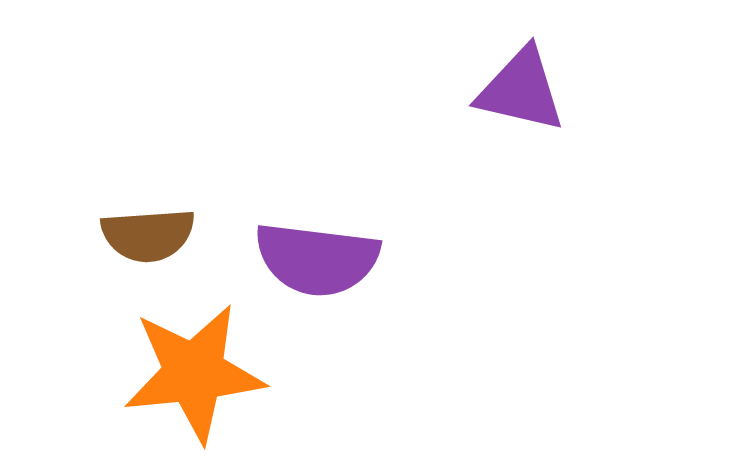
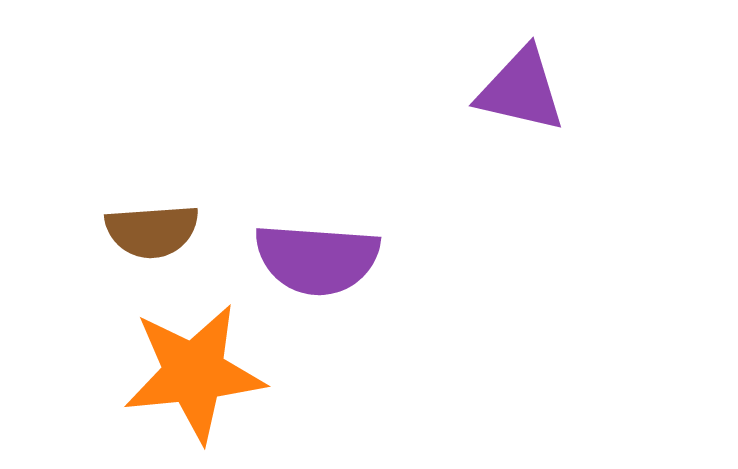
brown semicircle: moved 4 px right, 4 px up
purple semicircle: rotated 3 degrees counterclockwise
